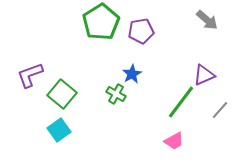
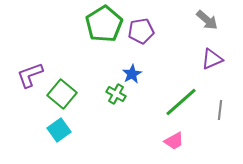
green pentagon: moved 3 px right, 2 px down
purple triangle: moved 8 px right, 16 px up
green line: rotated 12 degrees clockwise
gray line: rotated 36 degrees counterclockwise
